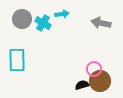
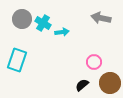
cyan arrow: moved 18 px down
gray arrow: moved 5 px up
cyan rectangle: rotated 20 degrees clockwise
pink circle: moved 7 px up
brown circle: moved 10 px right, 2 px down
black semicircle: rotated 24 degrees counterclockwise
